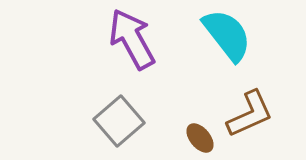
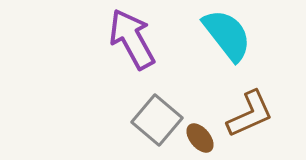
gray square: moved 38 px right, 1 px up; rotated 9 degrees counterclockwise
